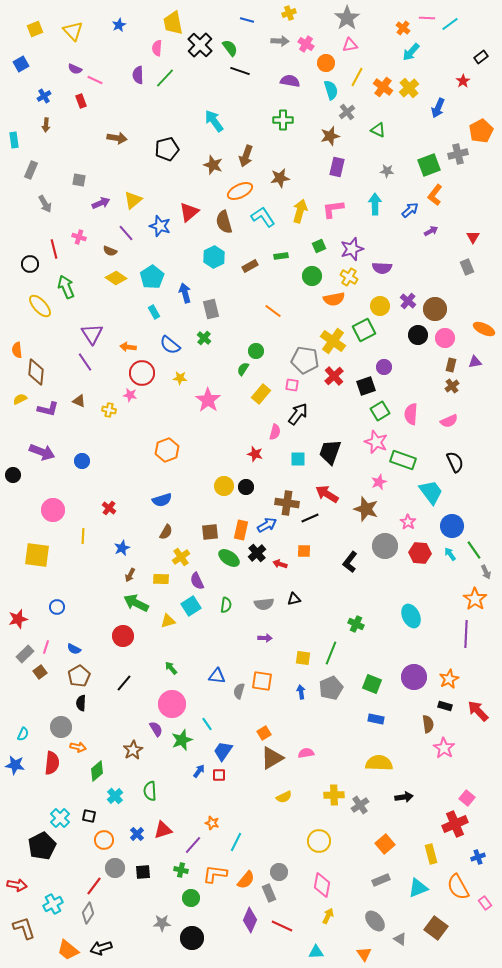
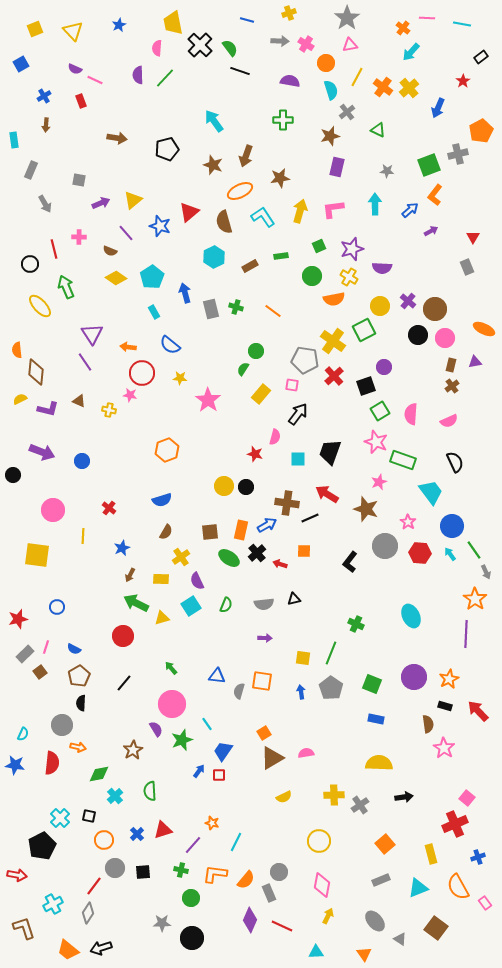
cyan line at (450, 24): moved 12 px right; rotated 48 degrees clockwise
pink cross at (79, 237): rotated 16 degrees counterclockwise
green cross at (204, 338): moved 32 px right, 31 px up; rotated 24 degrees counterclockwise
pink semicircle at (275, 432): moved 5 px down
green semicircle at (226, 605): rotated 14 degrees clockwise
yellow triangle at (168, 621): moved 6 px left, 3 px up
gray pentagon at (331, 688): rotated 15 degrees counterclockwise
gray circle at (61, 727): moved 1 px right, 2 px up
green diamond at (97, 771): moved 2 px right, 3 px down; rotated 30 degrees clockwise
red arrow at (17, 885): moved 10 px up
